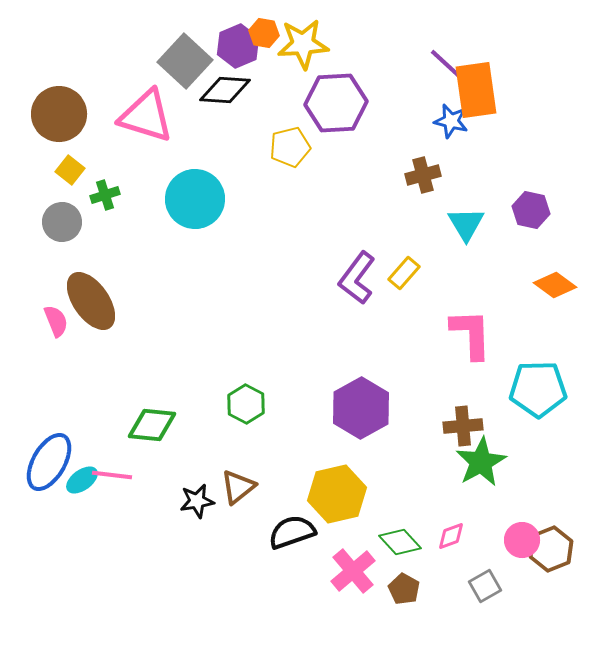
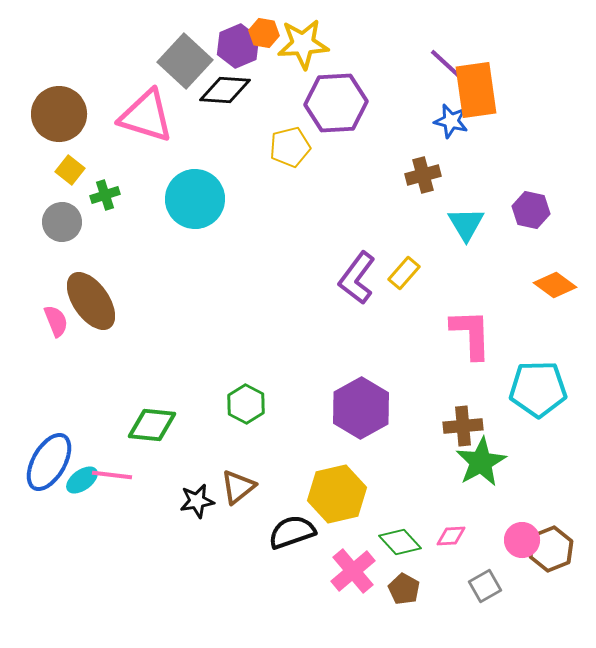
pink diamond at (451, 536): rotated 16 degrees clockwise
